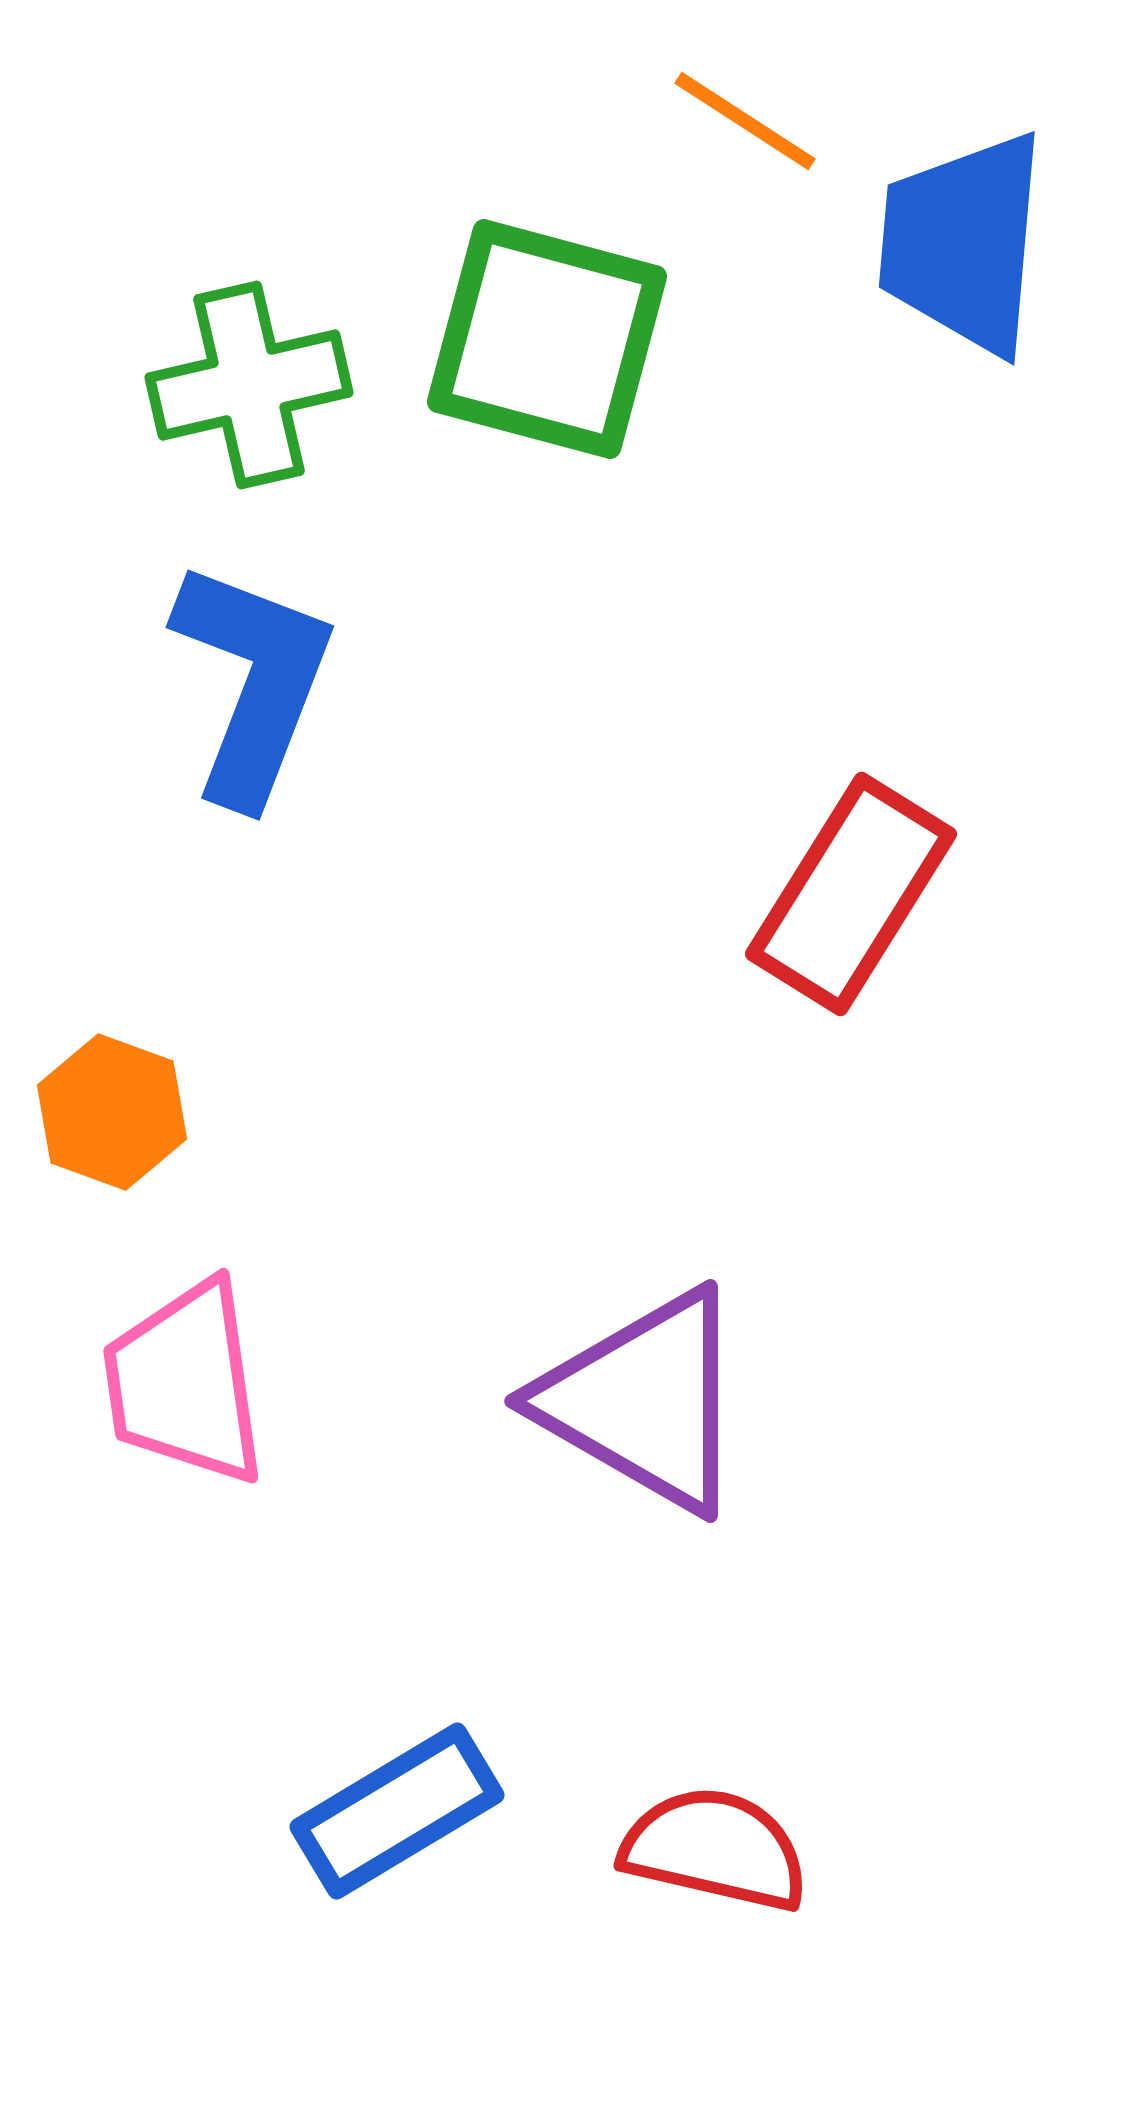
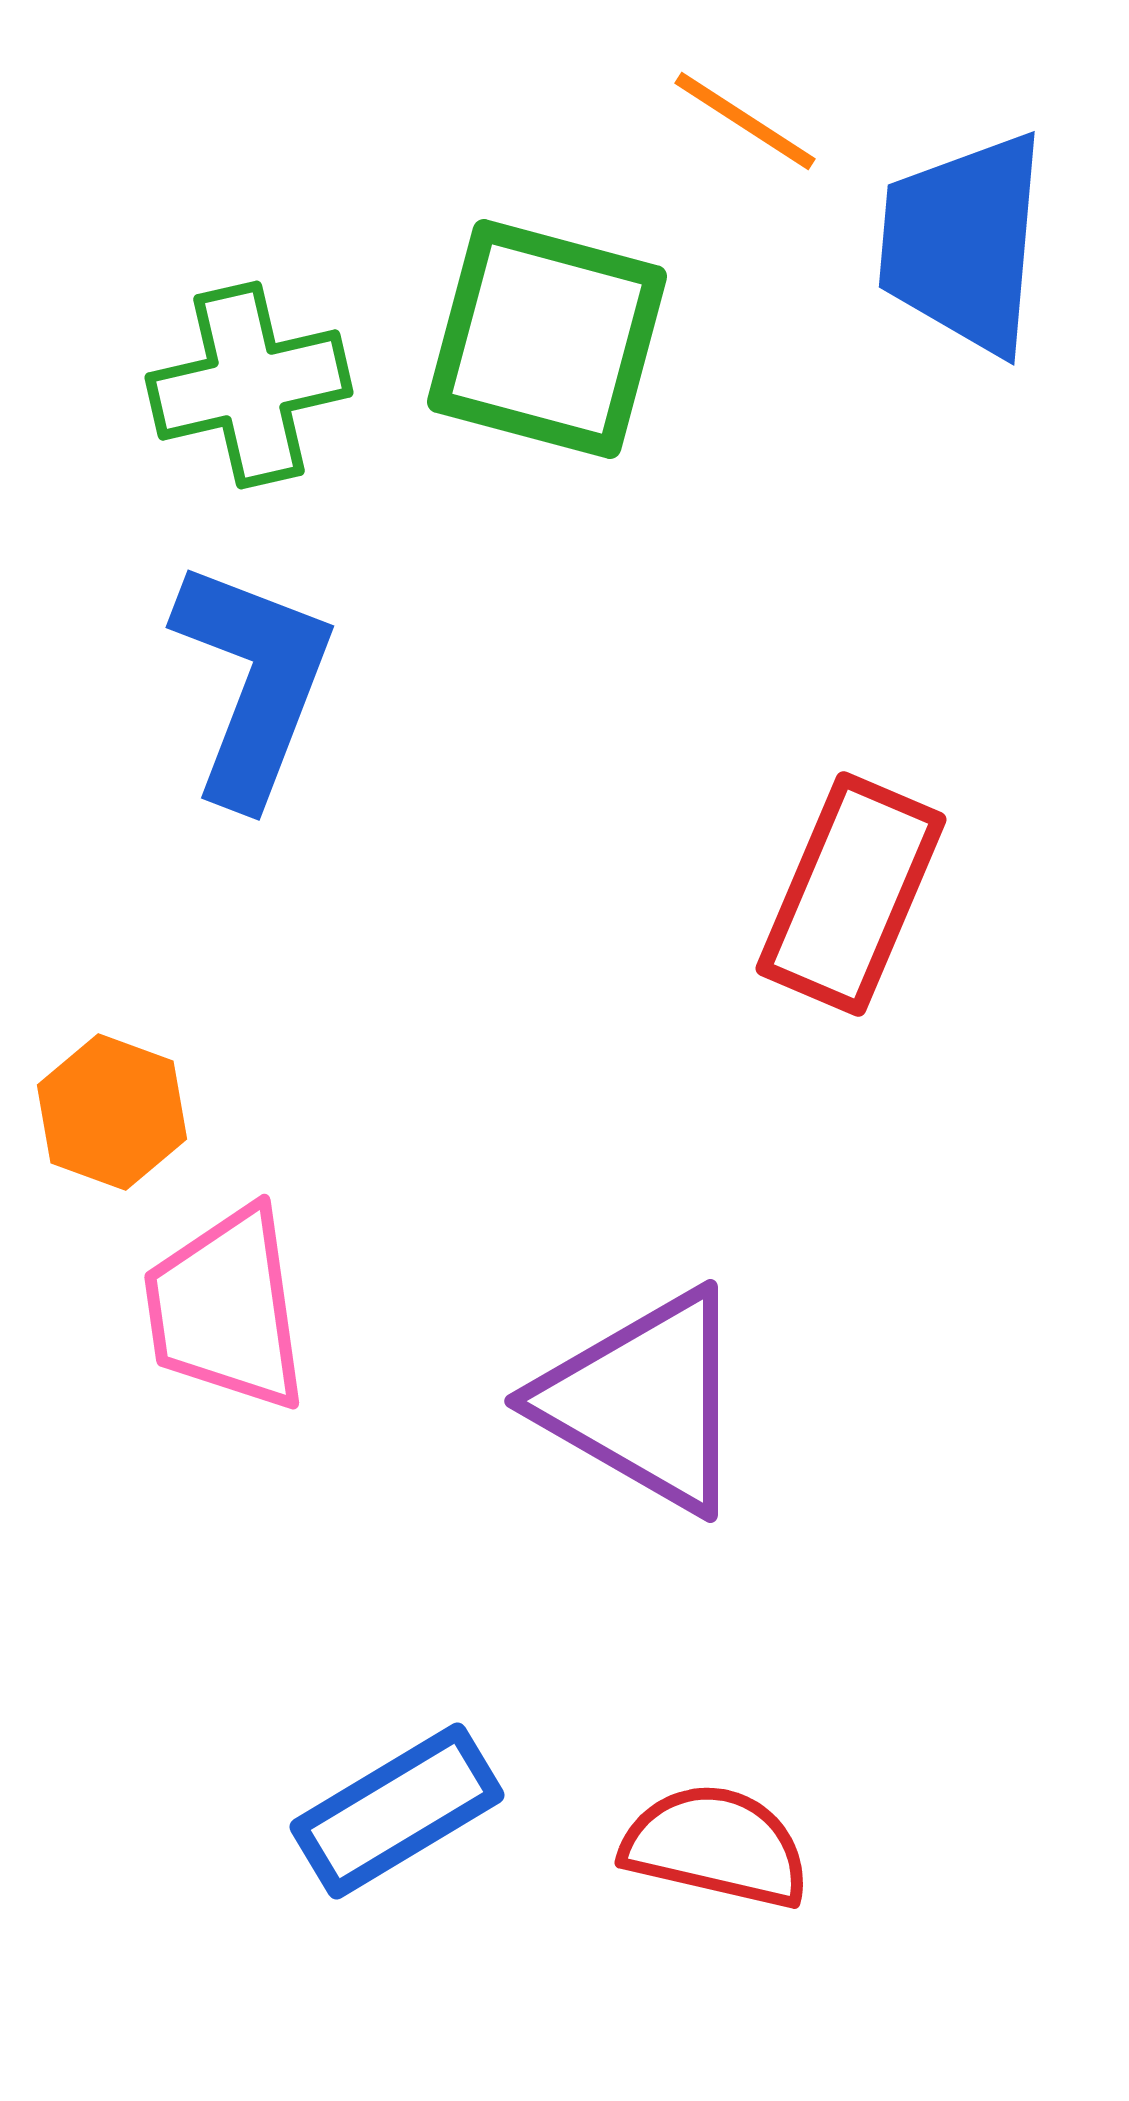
red rectangle: rotated 9 degrees counterclockwise
pink trapezoid: moved 41 px right, 74 px up
red semicircle: moved 1 px right, 3 px up
